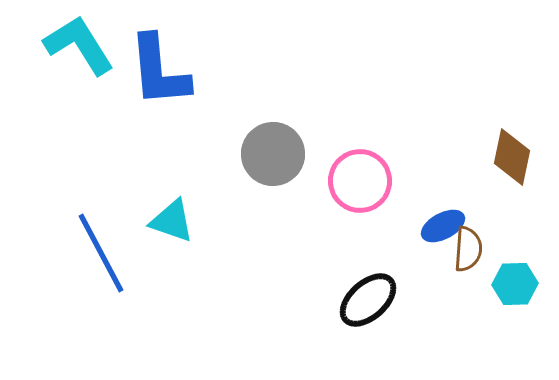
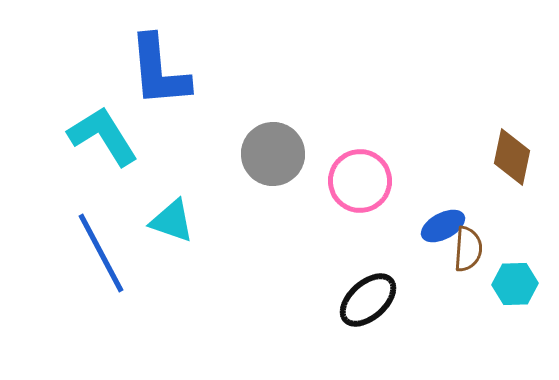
cyan L-shape: moved 24 px right, 91 px down
